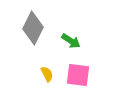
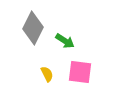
green arrow: moved 6 px left
pink square: moved 2 px right, 3 px up
